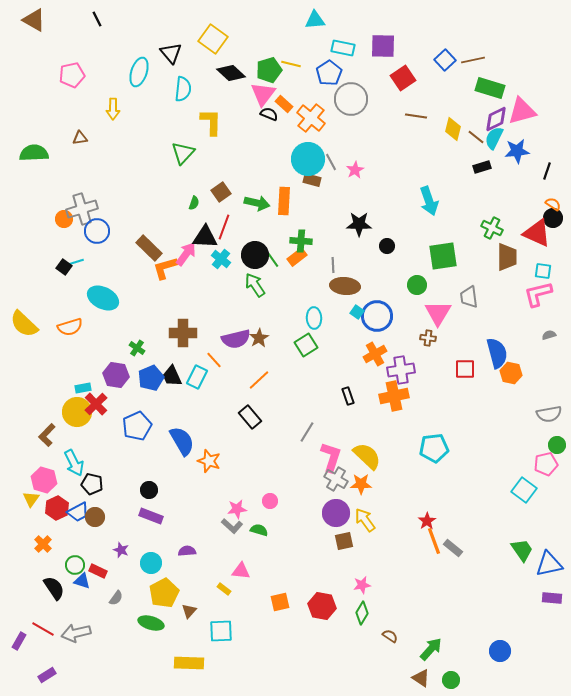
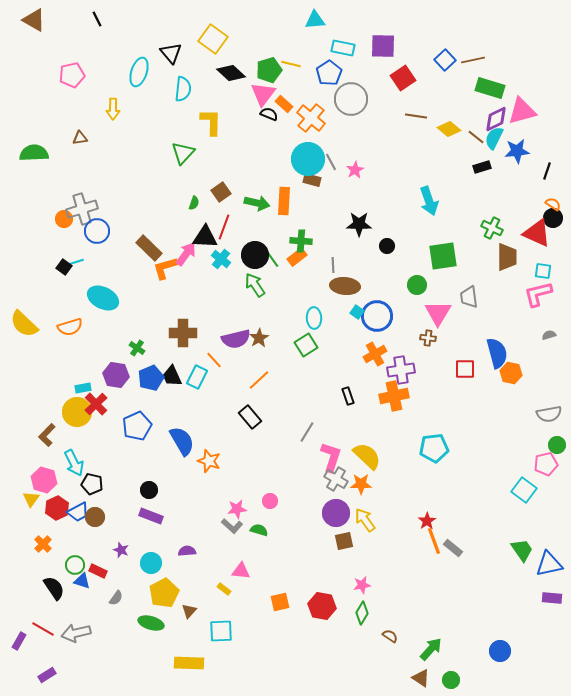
yellow diamond at (453, 129): moved 4 px left; rotated 65 degrees counterclockwise
